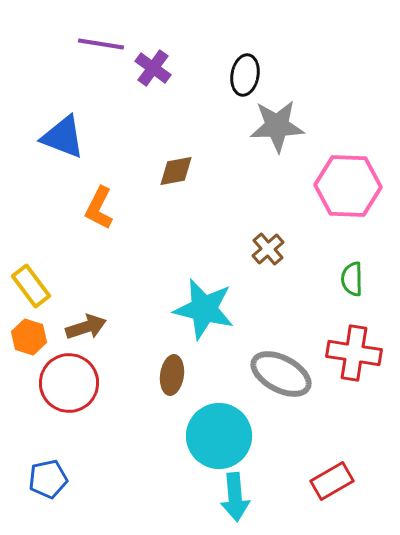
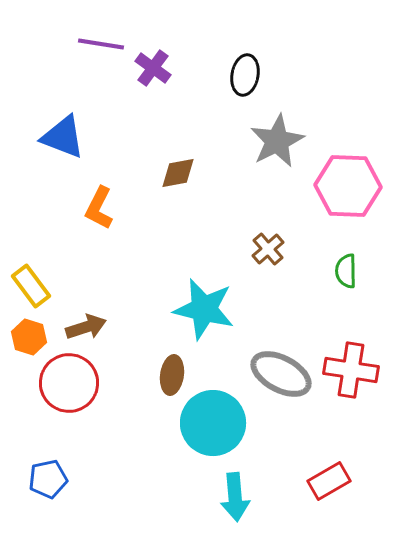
gray star: moved 15 px down; rotated 24 degrees counterclockwise
brown diamond: moved 2 px right, 2 px down
green semicircle: moved 6 px left, 8 px up
red cross: moved 3 px left, 17 px down
cyan circle: moved 6 px left, 13 px up
red rectangle: moved 3 px left
